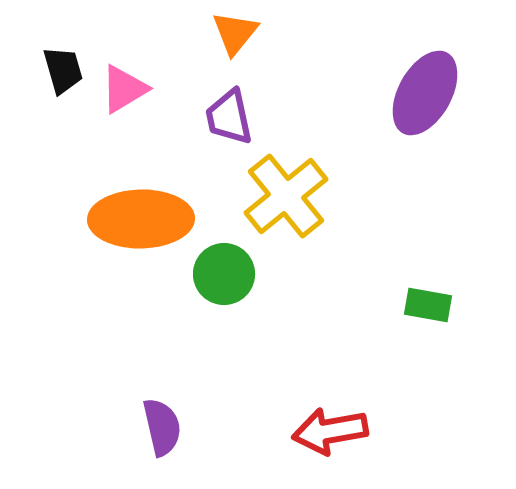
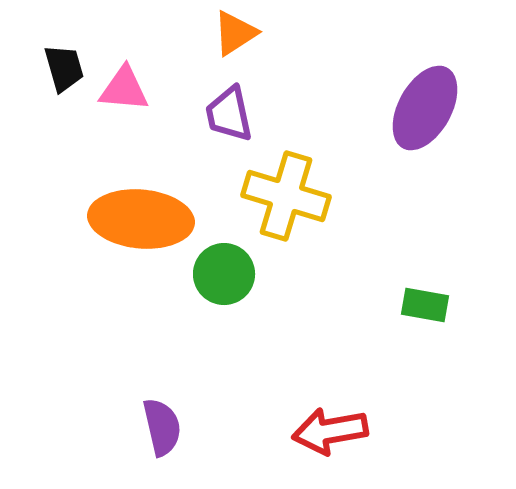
orange triangle: rotated 18 degrees clockwise
black trapezoid: moved 1 px right, 2 px up
pink triangle: rotated 36 degrees clockwise
purple ellipse: moved 15 px down
purple trapezoid: moved 3 px up
yellow cross: rotated 34 degrees counterclockwise
orange ellipse: rotated 6 degrees clockwise
green rectangle: moved 3 px left
